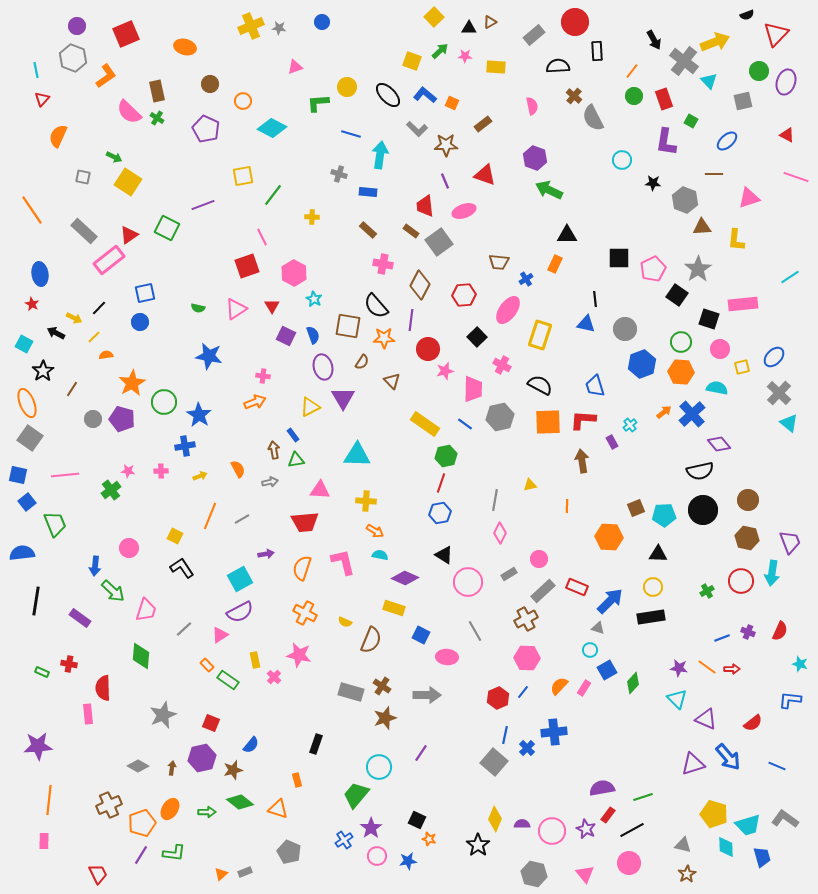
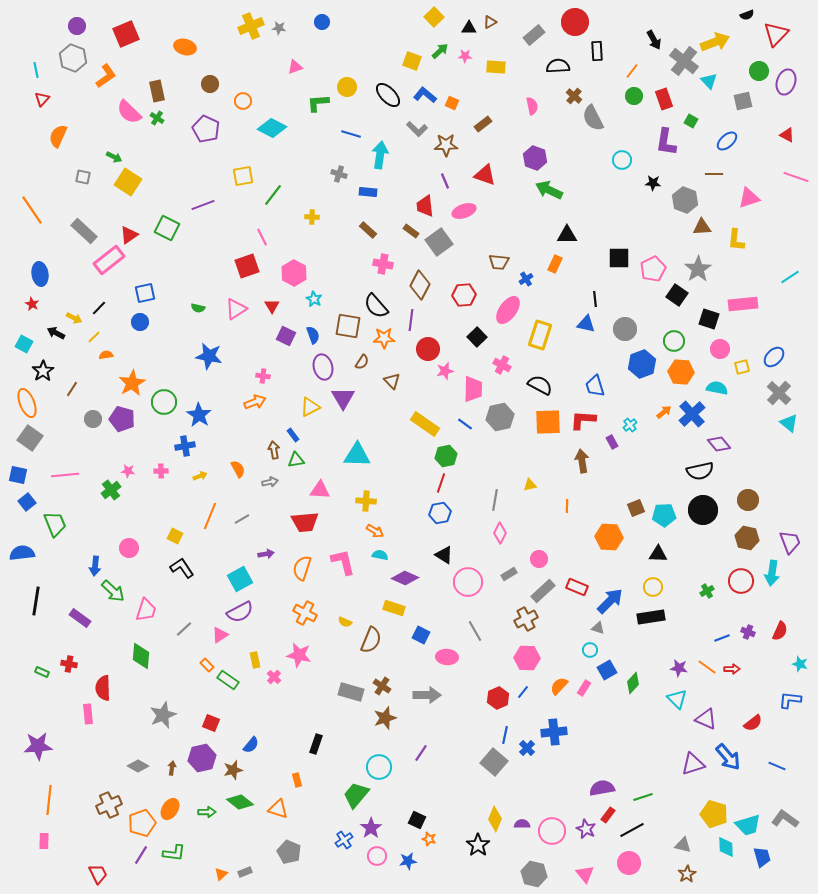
green circle at (681, 342): moved 7 px left, 1 px up
